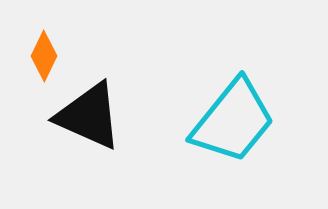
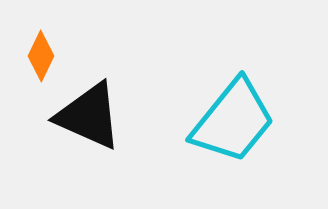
orange diamond: moved 3 px left
